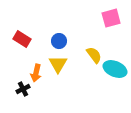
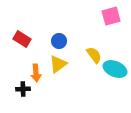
pink square: moved 2 px up
yellow triangle: rotated 24 degrees clockwise
orange arrow: rotated 18 degrees counterclockwise
black cross: rotated 24 degrees clockwise
